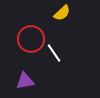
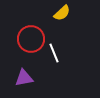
white line: rotated 12 degrees clockwise
purple triangle: moved 1 px left, 3 px up
